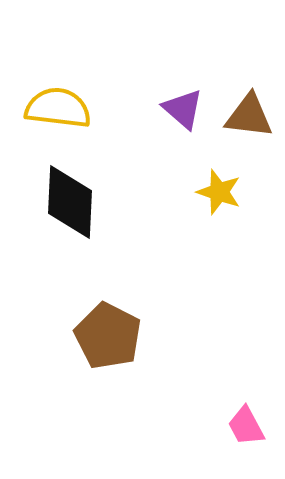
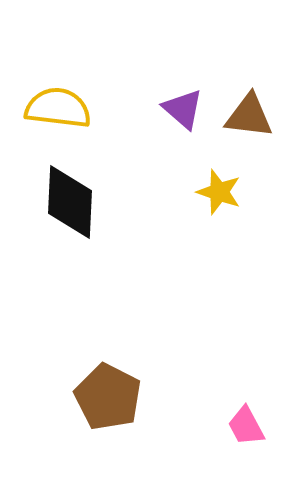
brown pentagon: moved 61 px down
